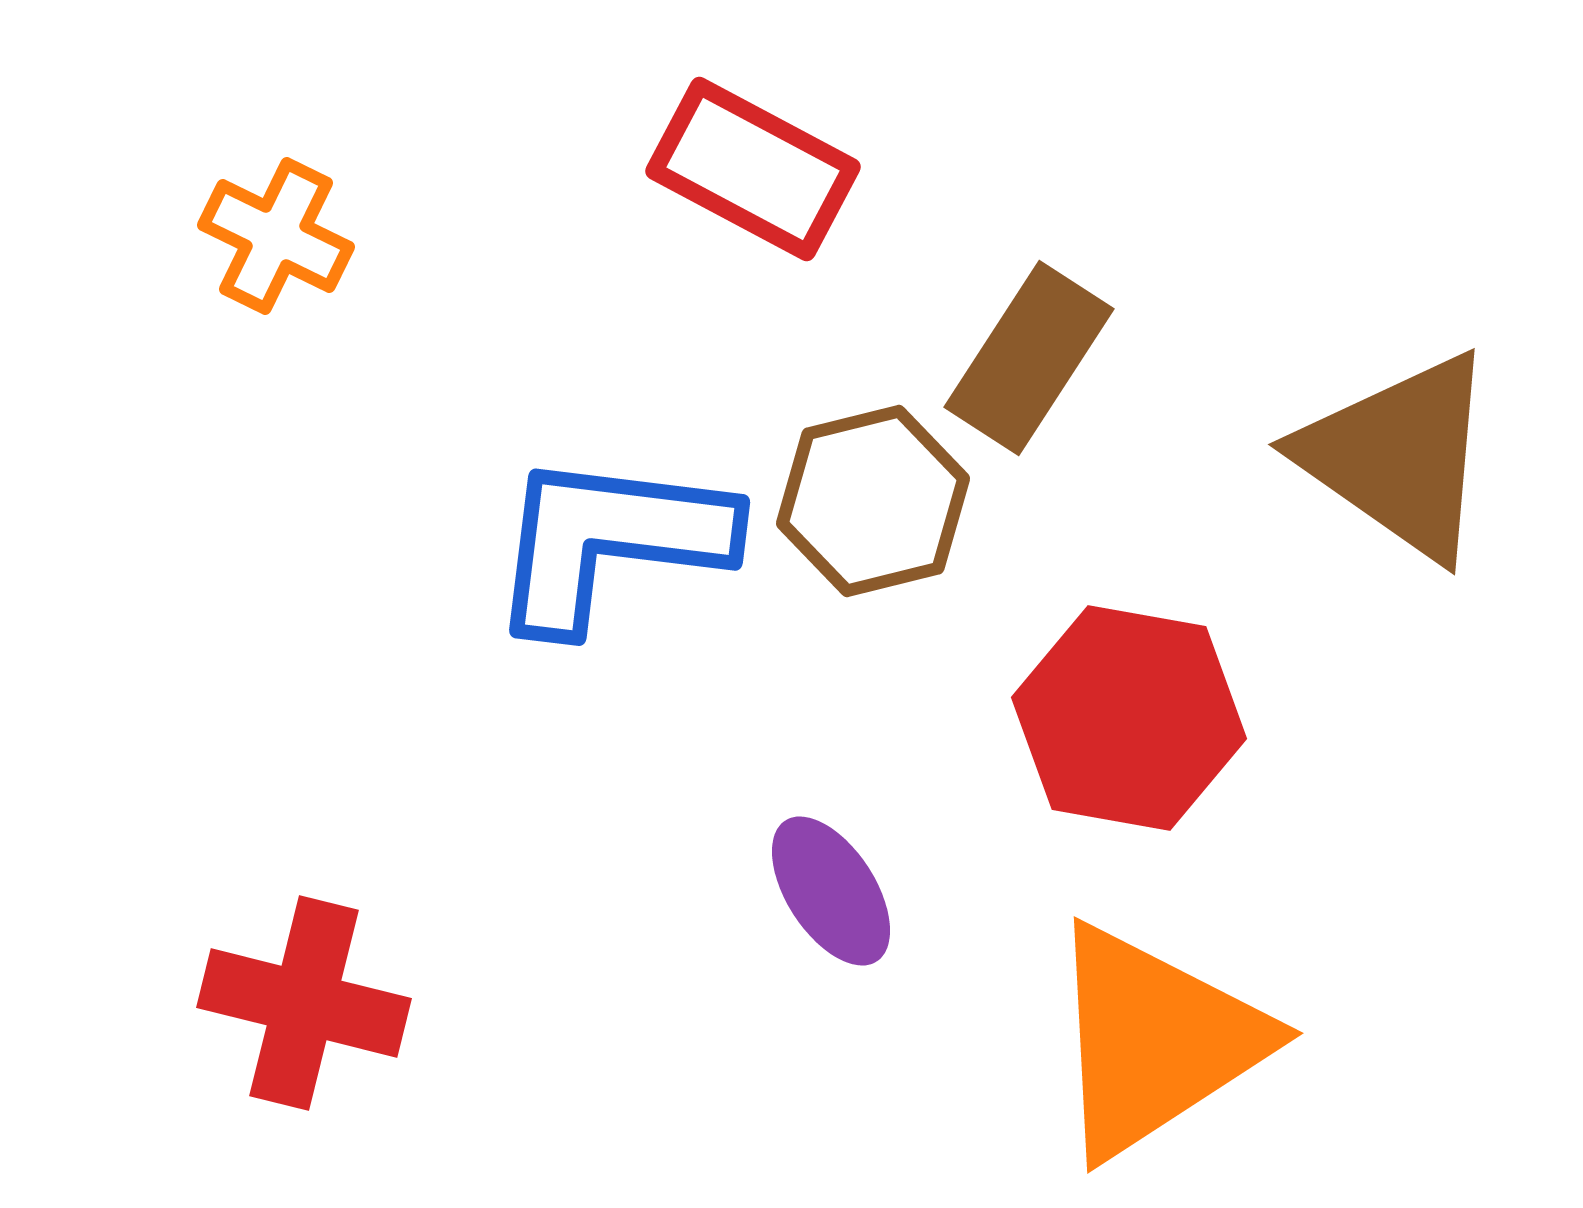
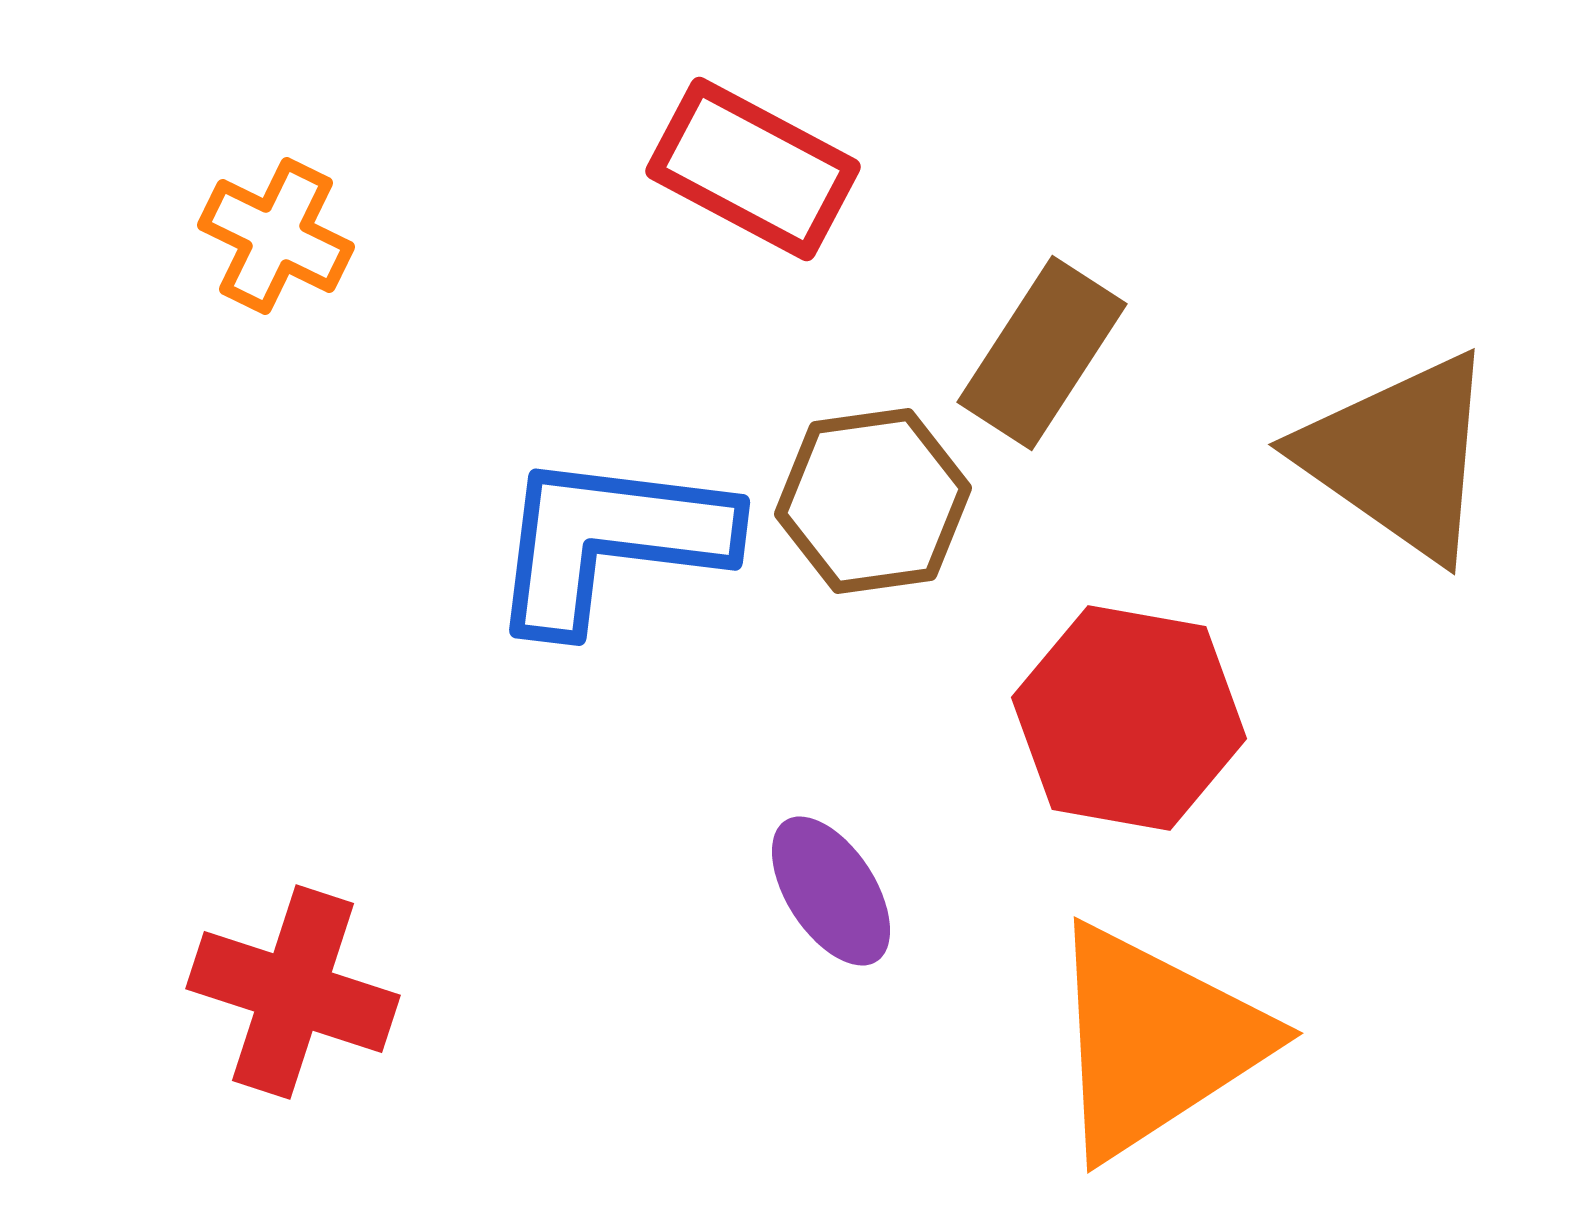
brown rectangle: moved 13 px right, 5 px up
brown hexagon: rotated 6 degrees clockwise
red cross: moved 11 px left, 11 px up; rotated 4 degrees clockwise
